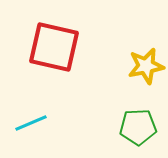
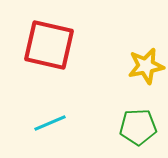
red square: moved 5 px left, 2 px up
cyan line: moved 19 px right
